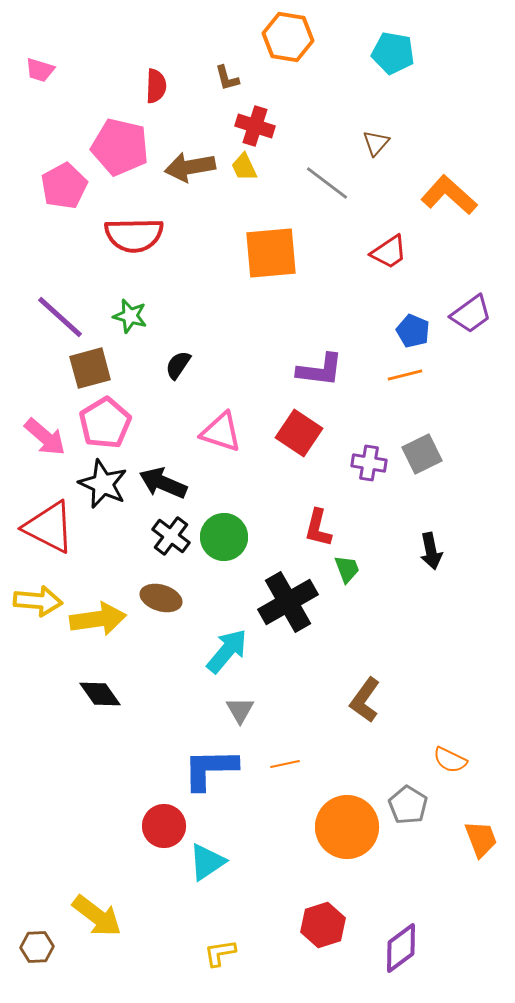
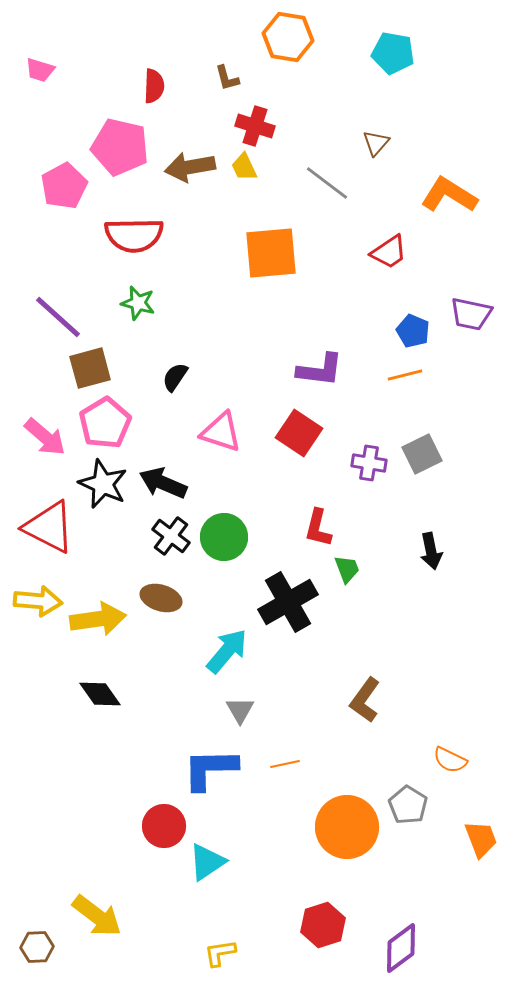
red semicircle at (156, 86): moved 2 px left
orange L-shape at (449, 195): rotated 10 degrees counterclockwise
purple trapezoid at (471, 314): rotated 48 degrees clockwise
green star at (130, 316): moved 8 px right, 13 px up
purple line at (60, 317): moved 2 px left
black semicircle at (178, 365): moved 3 px left, 12 px down
